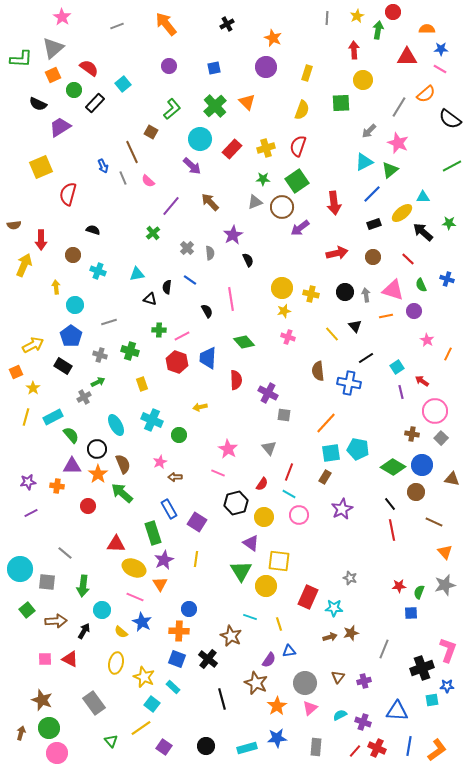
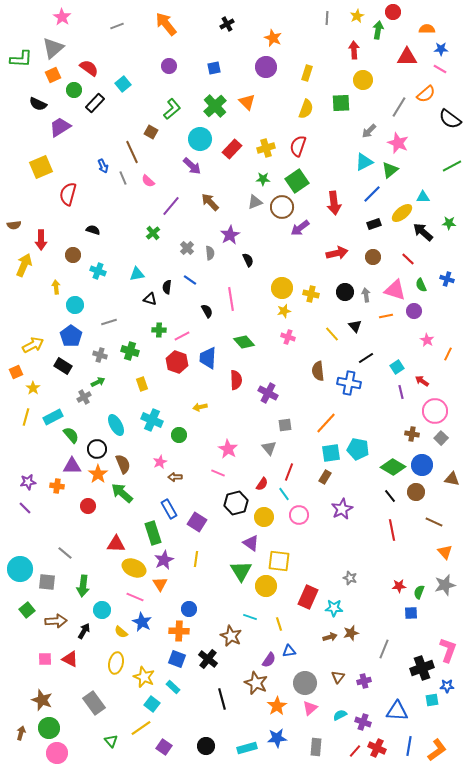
yellow semicircle at (302, 110): moved 4 px right, 1 px up
purple star at (233, 235): moved 3 px left
pink triangle at (393, 290): moved 2 px right
gray square at (284, 415): moved 1 px right, 10 px down; rotated 16 degrees counterclockwise
cyan line at (289, 494): moved 5 px left; rotated 24 degrees clockwise
black line at (390, 504): moved 8 px up
purple line at (31, 513): moved 6 px left, 5 px up; rotated 72 degrees clockwise
